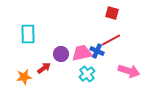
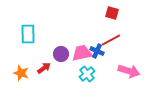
orange star: moved 3 px left, 4 px up; rotated 28 degrees clockwise
